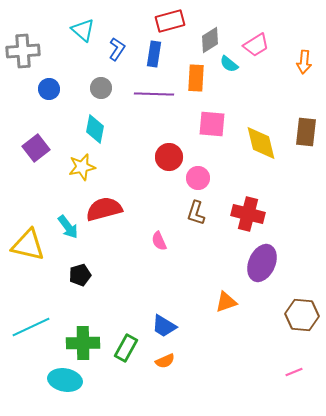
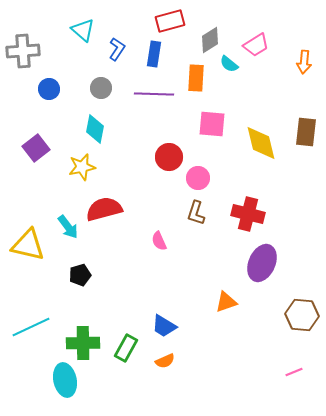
cyan ellipse: rotated 68 degrees clockwise
